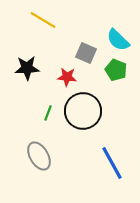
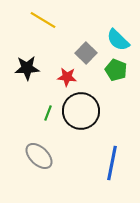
gray square: rotated 20 degrees clockwise
black circle: moved 2 px left
gray ellipse: rotated 16 degrees counterclockwise
blue line: rotated 40 degrees clockwise
